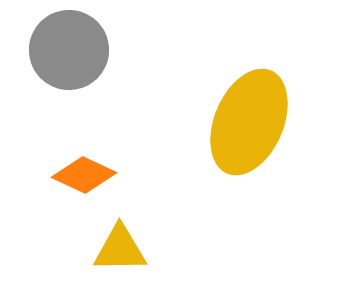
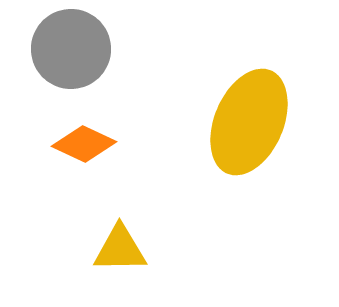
gray circle: moved 2 px right, 1 px up
orange diamond: moved 31 px up
